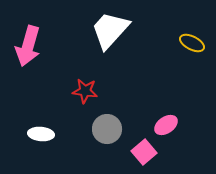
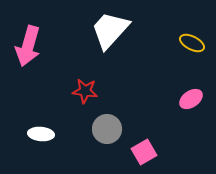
pink ellipse: moved 25 px right, 26 px up
pink square: rotated 10 degrees clockwise
